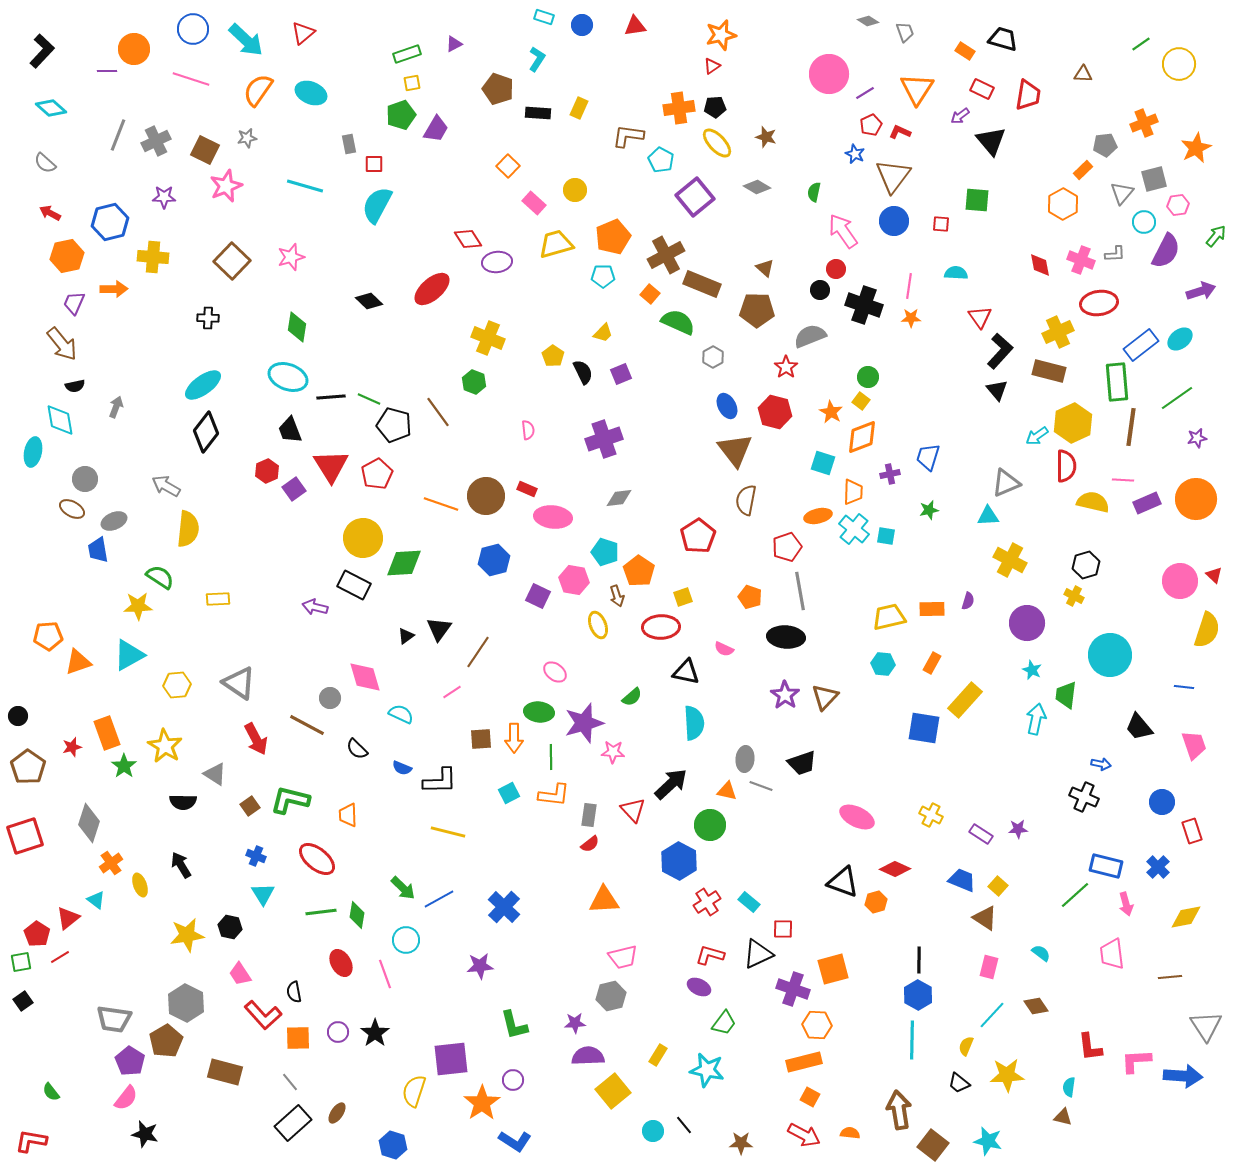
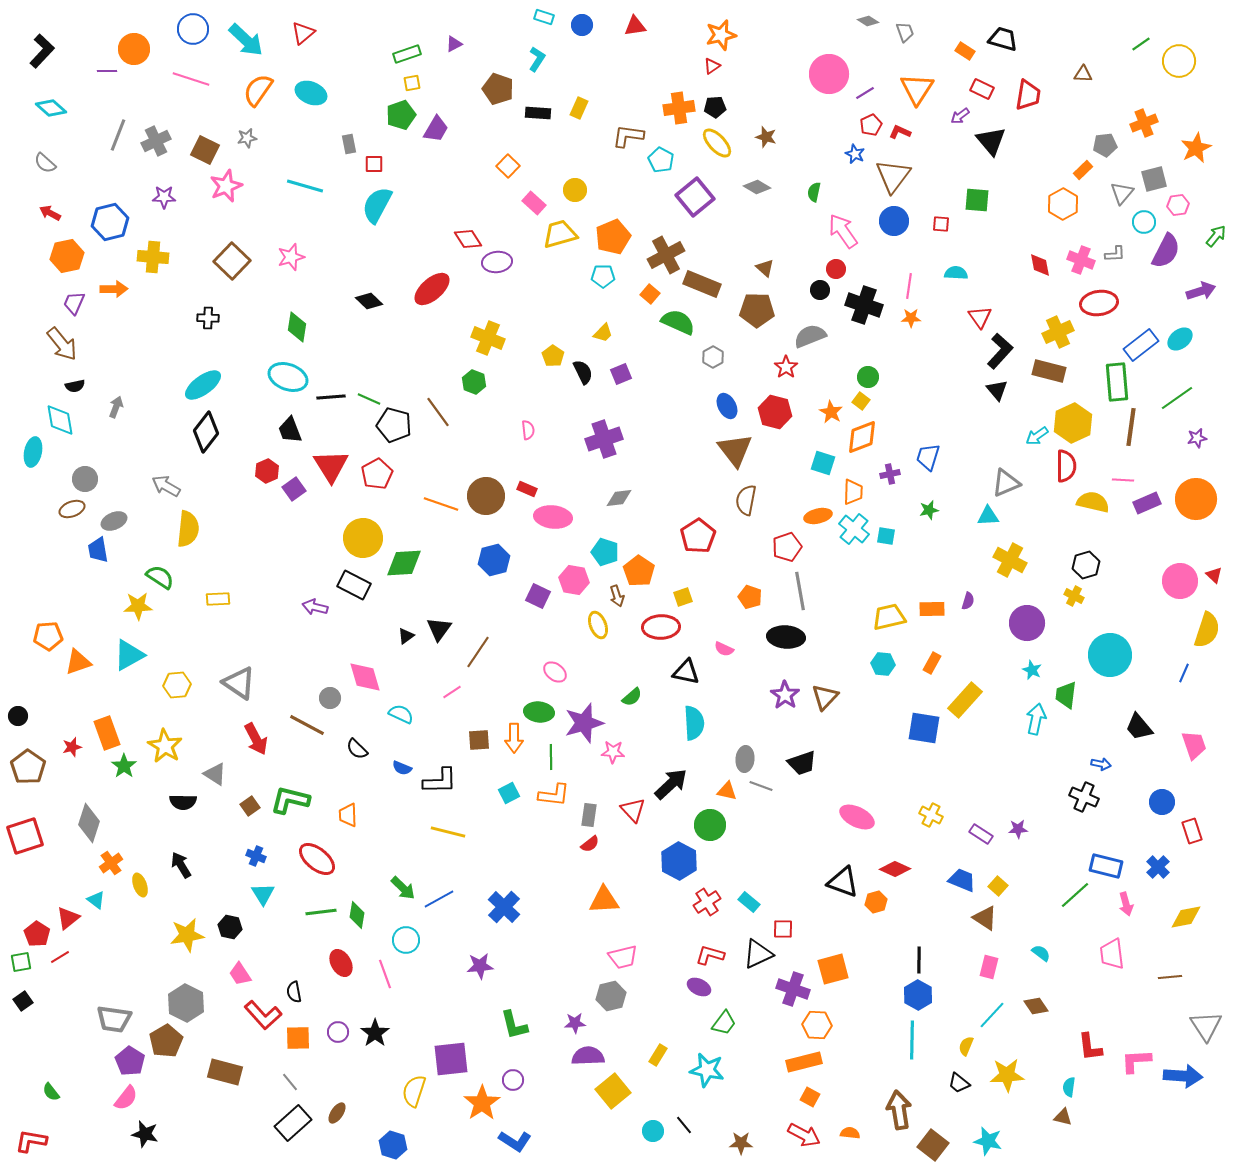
yellow circle at (1179, 64): moved 3 px up
yellow trapezoid at (556, 244): moved 4 px right, 10 px up
brown ellipse at (72, 509): rotated 50 degrees counterclockwise
blue line at (1184, 687): moved 14 px up; rotated 72 degrees counterclockwise
brown square at (481, 739): moved 2 px left, 1 px down
